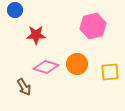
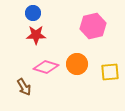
blue circle: moved 18 px right, 3 px down
